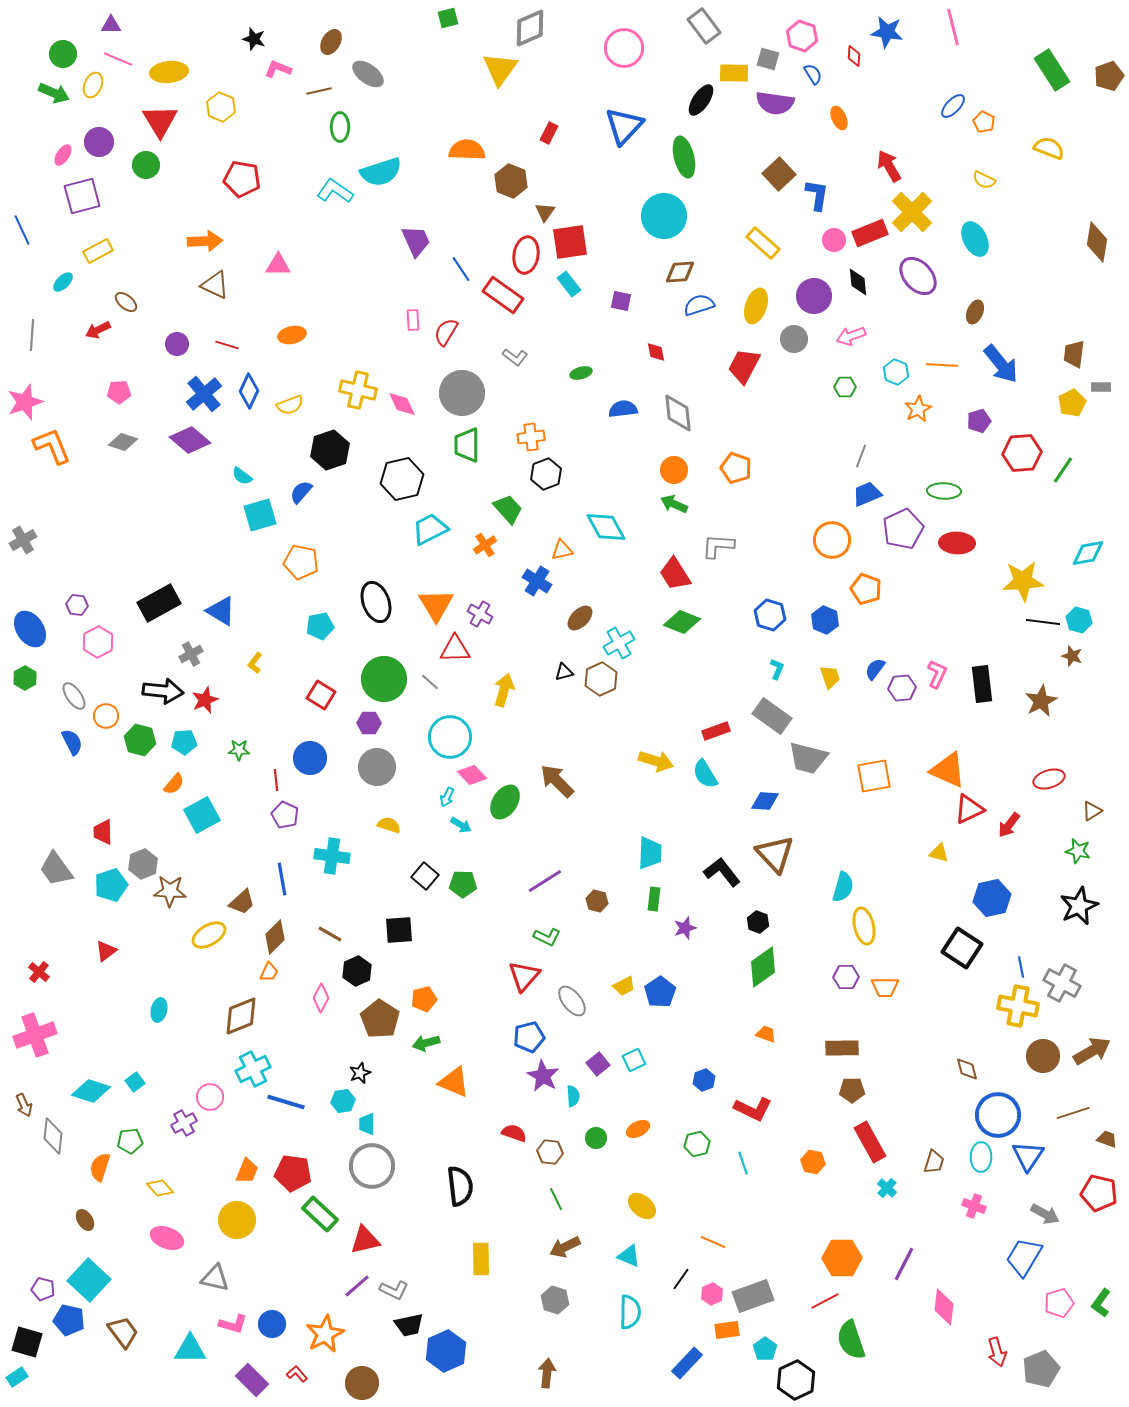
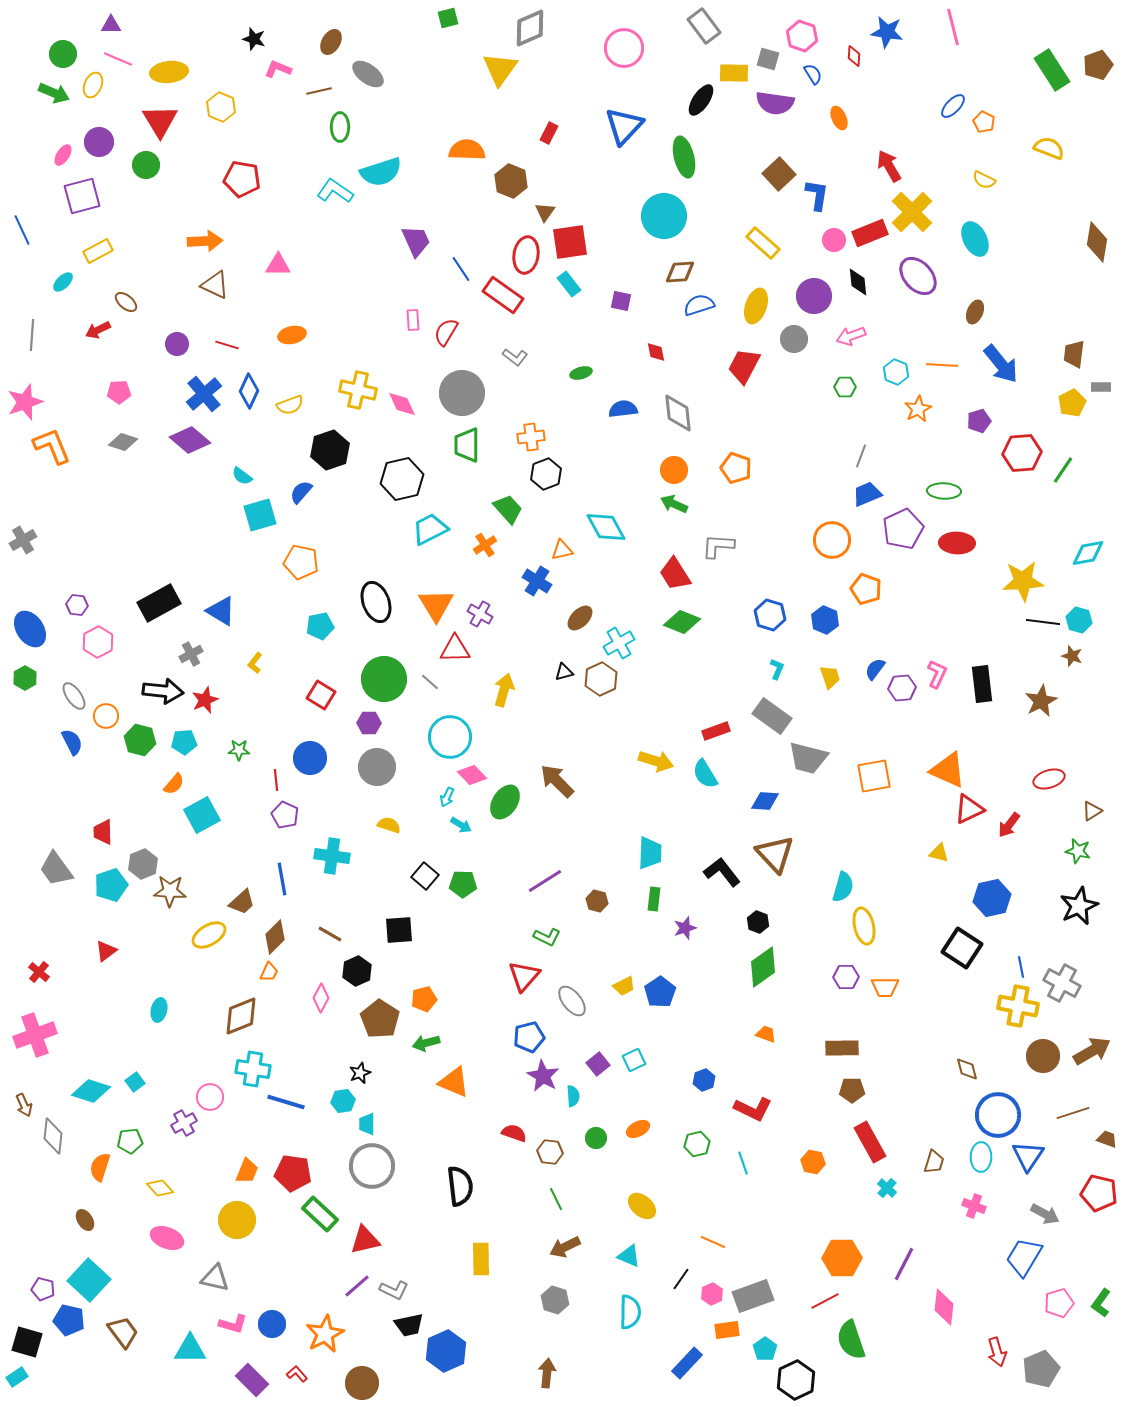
brown pentagon at (1109, 76): moved 11 px left, 11 px up
cyan cross at (253, 1069): rotated 36 degrees clockwise
